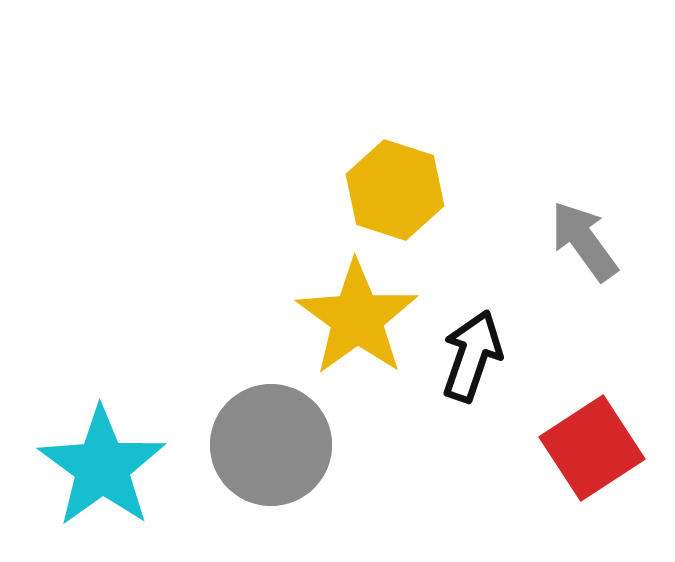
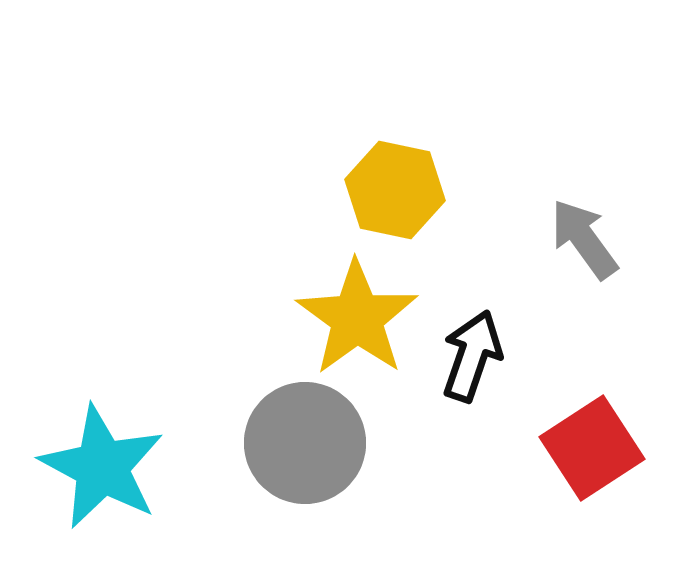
yellow hexagon: rotated 6 degrees counterclockwise
gray arrow: moved 2 px up
gray circle: moved 34 px right, 2 px up
cyan star: rotated 8 degrees counterclockwise
